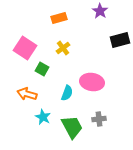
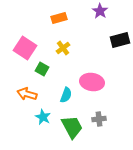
cyan semicircle: moved 1 px left, 2 px down
